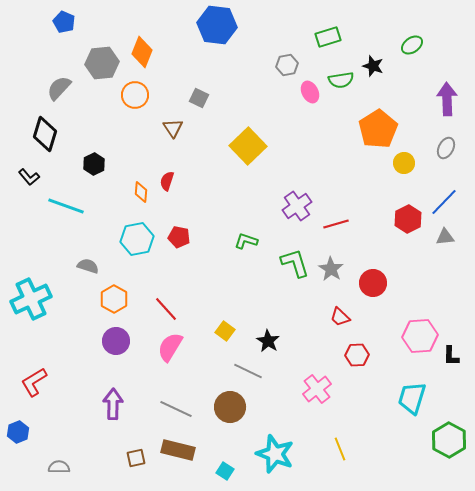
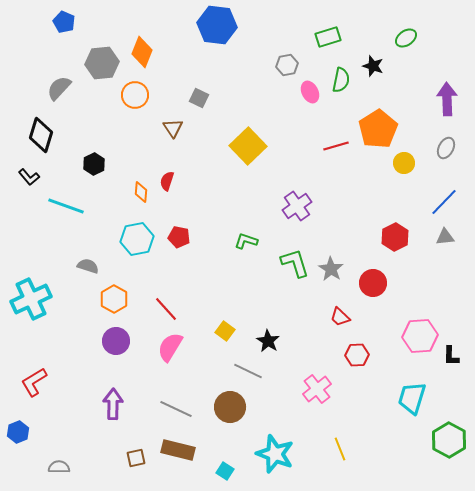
green ellipse at (412, 45): moved 6 px left, 7 px up
green semicircle at (341, 80): rotated 70 degrees counterclockwise
black diamond at (45, 134): moved 4 px left, 1 px down
red hexagon at (408, 219): moved 13 px left, 18 px down
red line at (336, 224): moved 78 px up
